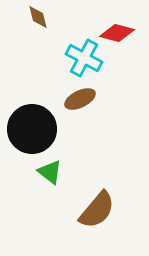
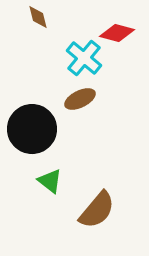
cyan cross: rotated 12 degrees clockwise
green triangle: moved 9 px down
